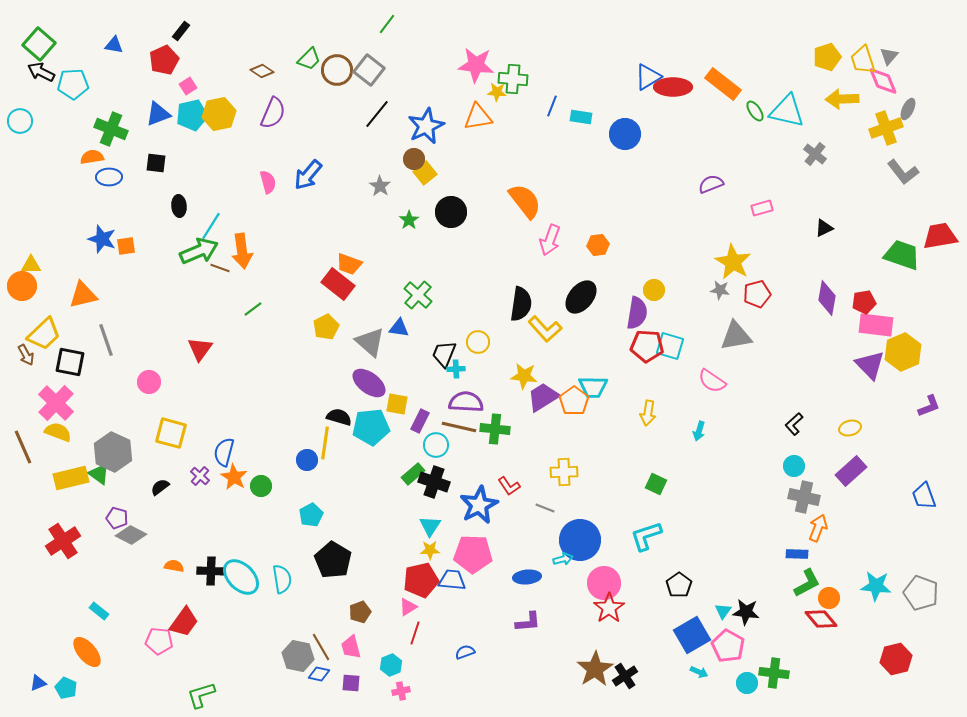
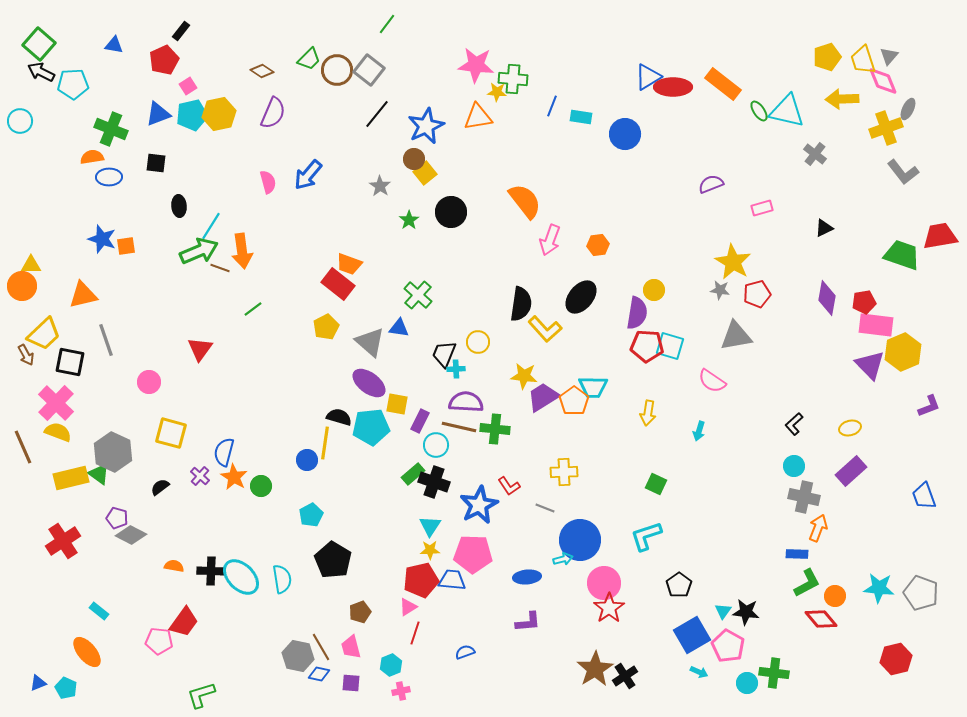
green ellipse at (755, 111): moved 4 px right
cyan star at (876, 586): moved 3 px right, 2 px down
orange circle at (829, 598): moved 6 px right, 2 px up
